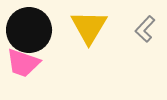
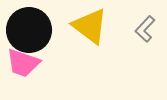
yellow triangle: moved 1 px right, 1 px up; rotated 24 degrees counterclockwise
